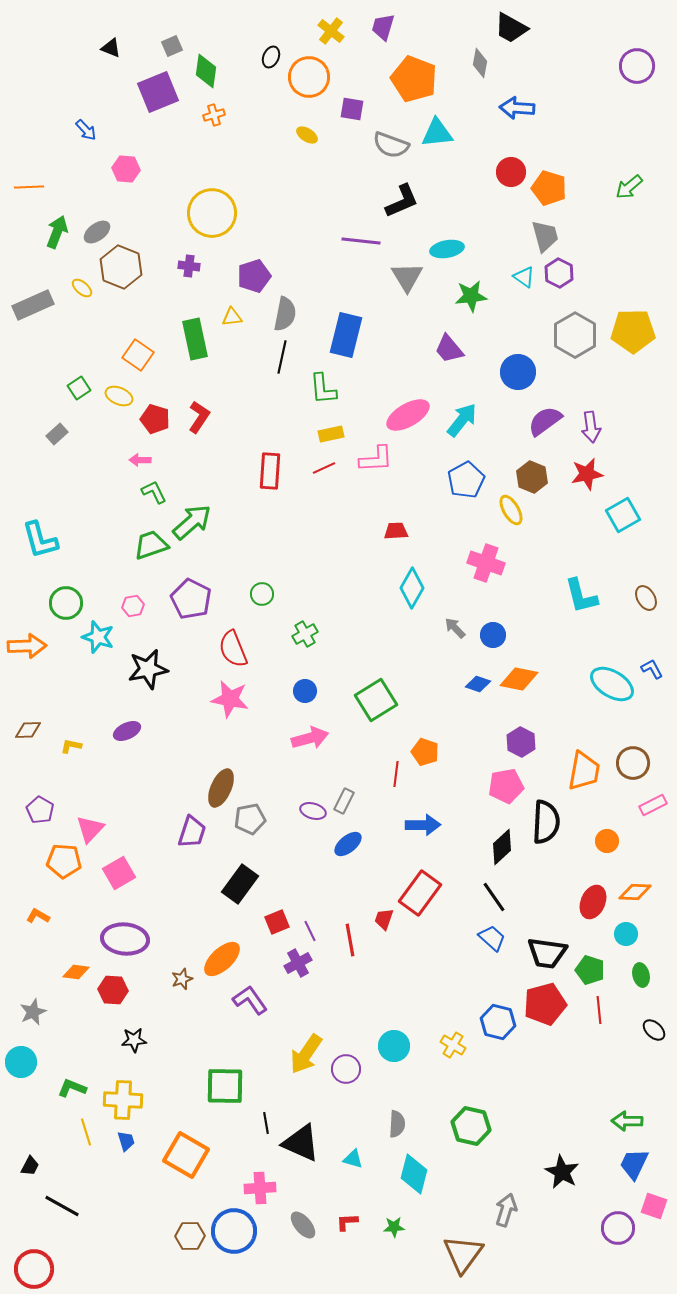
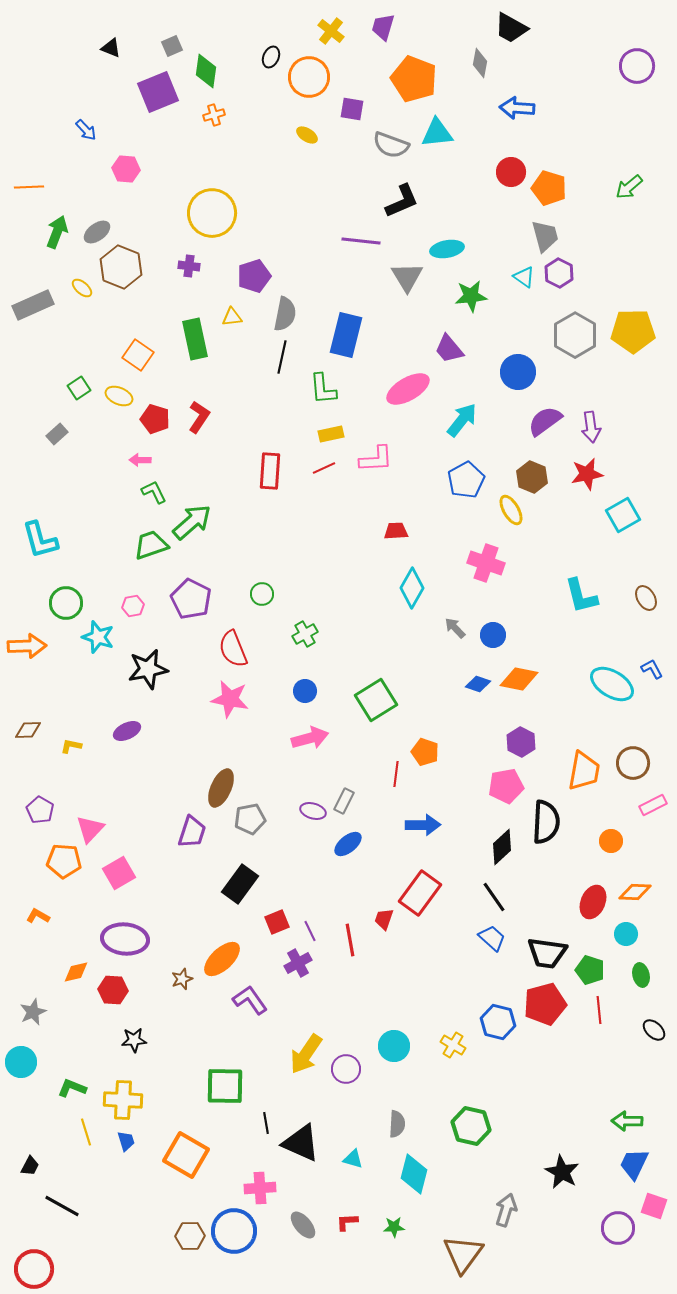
pink ellipse at (408, 415): moved 26 px up
orange circle at (607, 841): moved 4 px right
orange diamond at (76, 972): rotated 20 degrees counterclockwise
